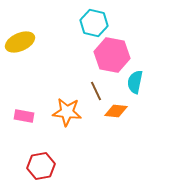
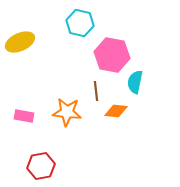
cyan hexagon: moved 14 px left
brown line: rotated 18 degrees clockwise
